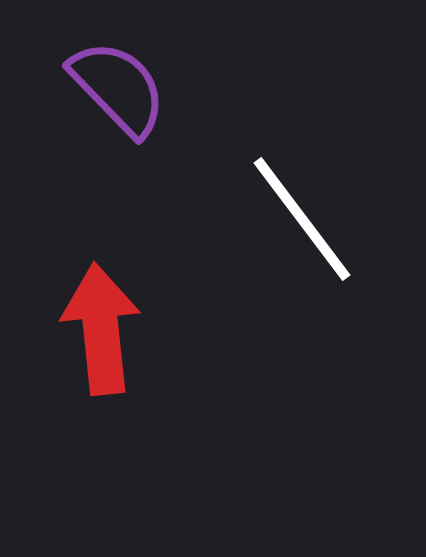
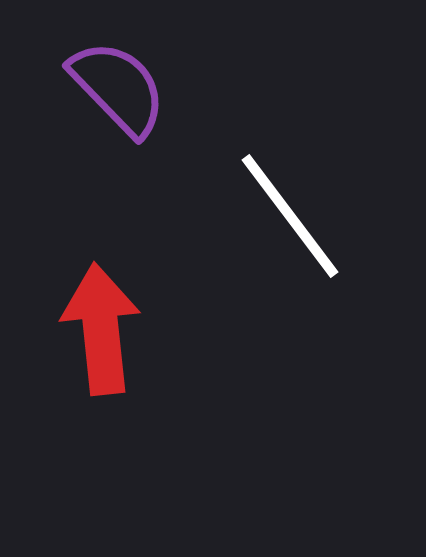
white line: moved 12 px left, 3 px up
